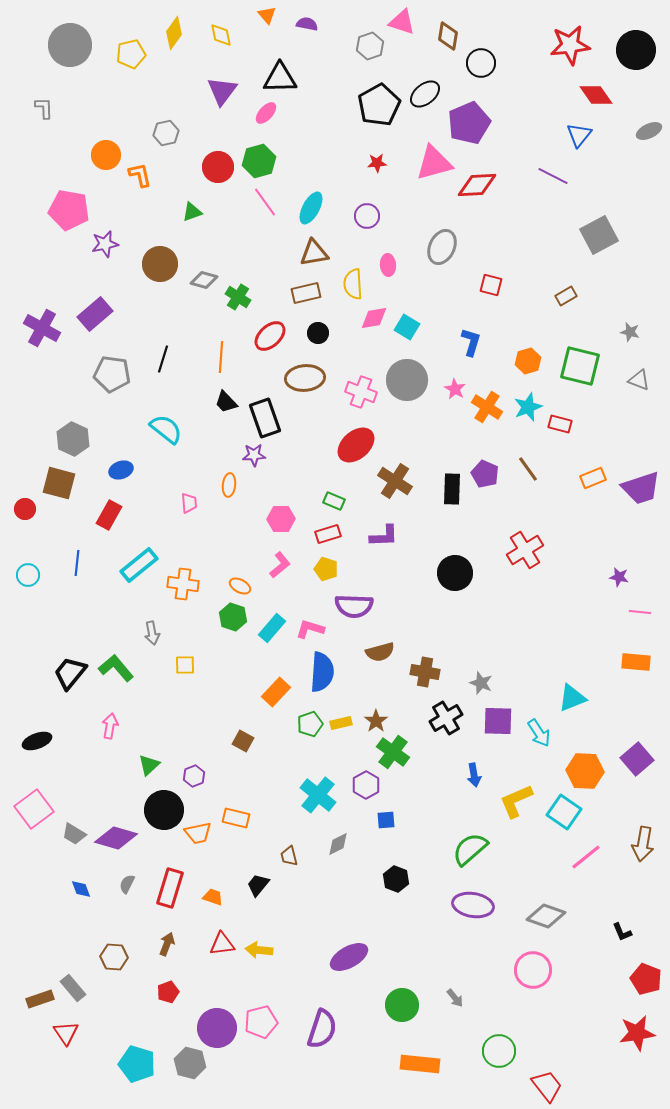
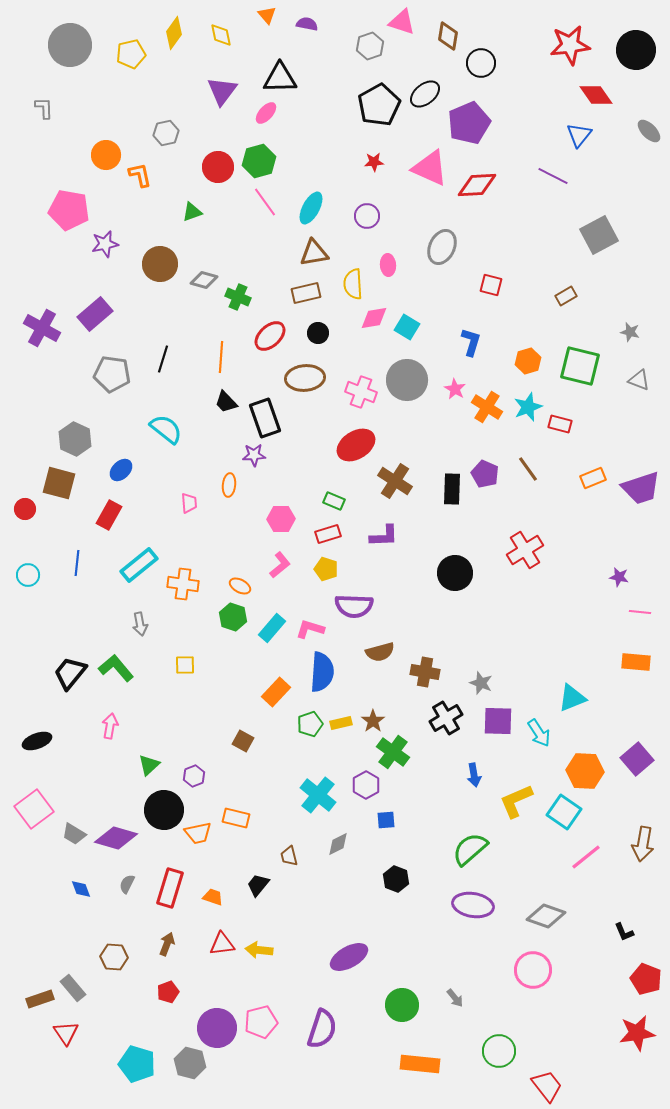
gray ellipse at (649, 131): rotated 70 degrees clockwise
red star at (377, 163): moved 3 px left, 1 px up
pink triangle at (434, 163): moved 4 px left, 5 px down; rotated 39 degrees clockwise
green cross at (238, 297): rotated 10 degrees counterclockwise
gray hexagon at (73, 439): moved 2 px right
red ellipse at (356, 445): rotated 9 degrees clockwise
blue ellipse at (121, 470): rotated 25 degrees counterclockwise
gray arrow at (152, 633): moved 12 px left, 9 px up
brown star at (376, 721): moved 3 px left
black L-shape at (622, 932): moved 2 px right
